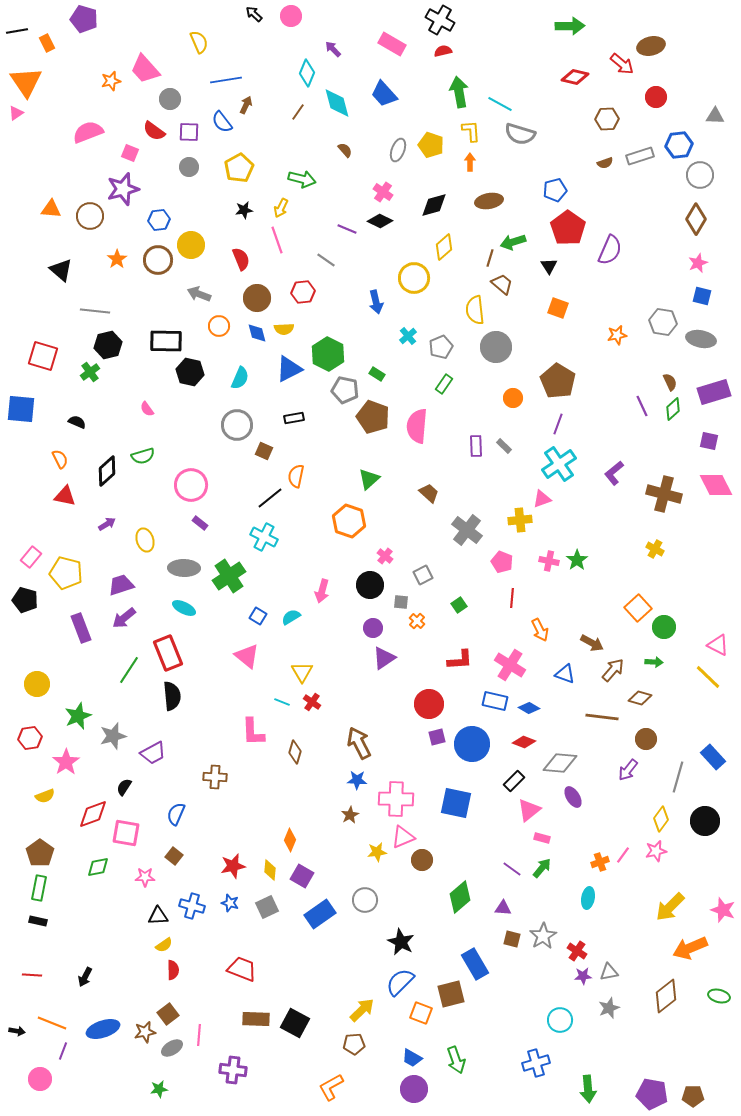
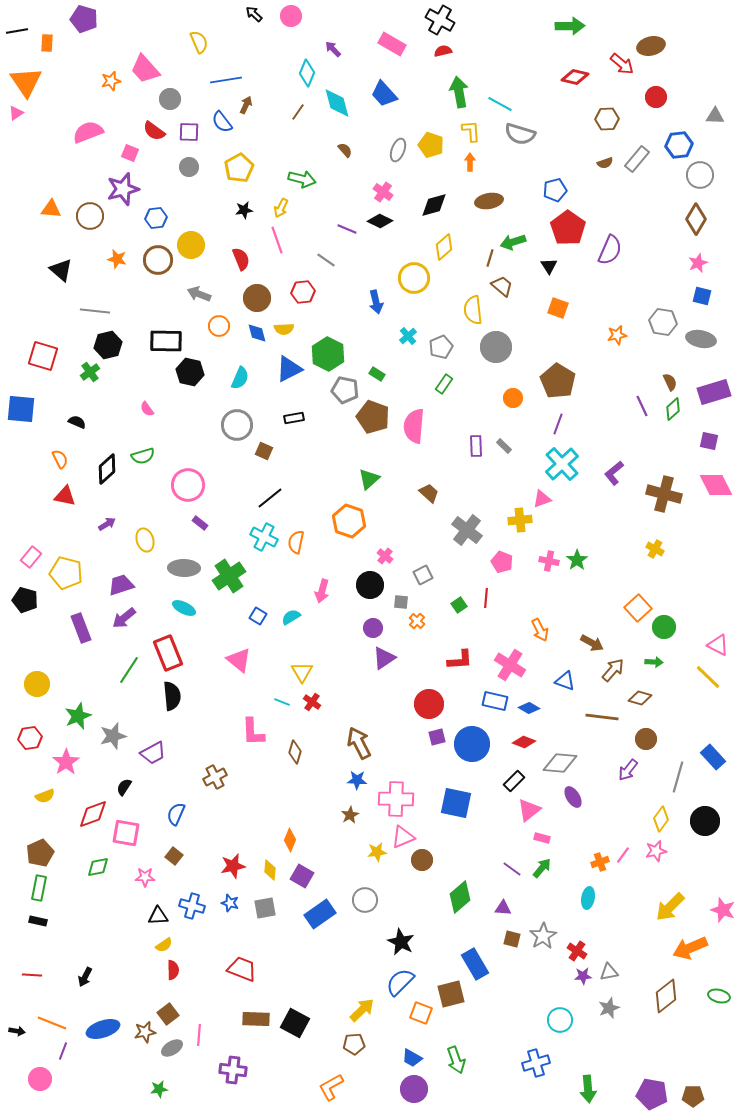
orange rectangle at (47, 43): rotated 30 degrees clockwise
gray rectangle at (640, 156): moved 3 px left, 3 px down; rotated 32 degrees counterclockwise
blue hexagon at (159, 220): moved 3 px left, 2 px up
orange star at (117, 259): rotated 24 degrees counterclockwise
brown trapezoid at (502, 284): moved 2 px down
yellow semicircle at (475, 310): moved 2 px left
pink semicircle at (417, 426): moved 3 px left
cyan cross at (559, 464): moved 3 px right; rotated 8 degrees counterclockwise
black diamond at (107, 471): moved 2 px up
orange semicircle at (296, 476): moved 66 px down
pink circle at (191, 485): moved 3 px left
red line at (512, 598): moved 26 px left
pink triangle at (247, 656): moved 8 px left, 4 px down
blue triangle at (565, 674): moved 7 px down
brown cross at (215, 777): rotated 30 degrees counterclockwise
brown pentagon at (40, 853): rotated 12 degrees clockwise
gray square at (267, 907): moved 2 px left, 1 px down; rotated 15 degrees clockwise
